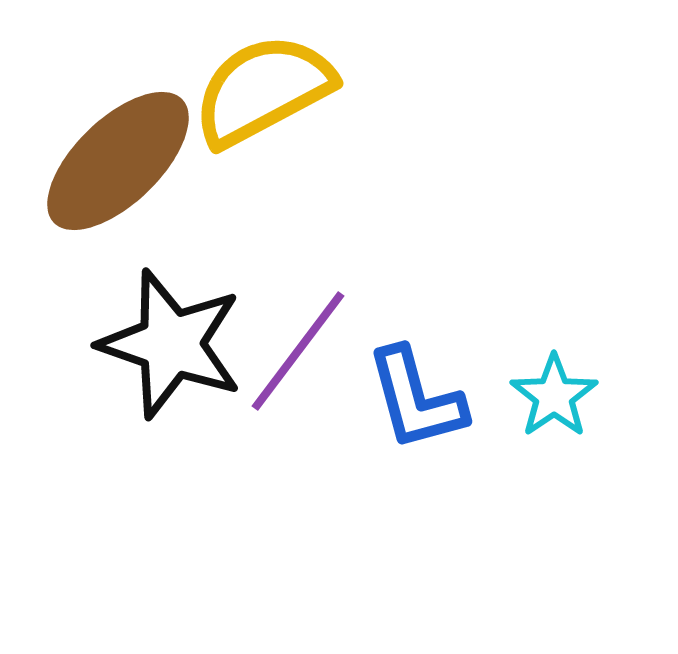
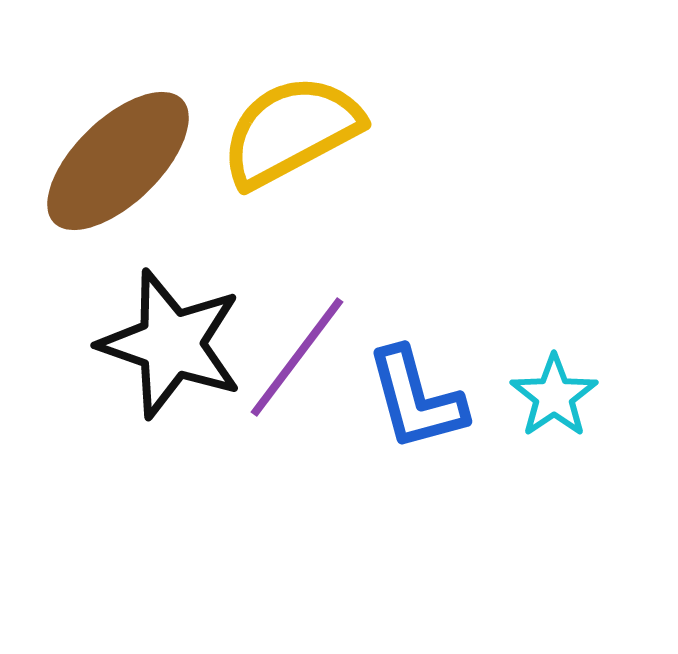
yellow semicircle: moved 28 px right, 41 px down
purple line: moved 1 px left, 6 px down
